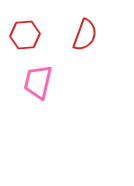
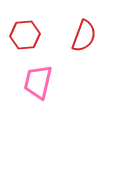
red semicircle: moved 1 px left, 1 px down
